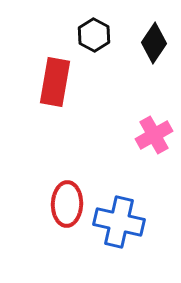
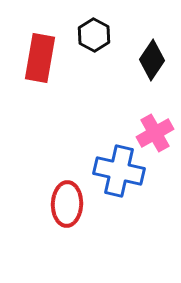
black diamond: moved 2 px left, 17 px down
red rectangle: moved 15 px left, 24 px up
pink cross: moved 1 px right, 2 px up
blue cross: moved 51 px up
